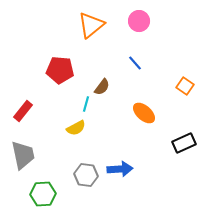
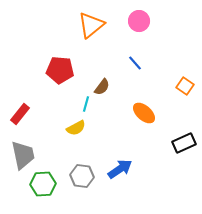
red rectangle: moved 3 px left, 3 px down
blue arrow: rotated 30 degrees counterclockwise
gray hexagon: moved 4 px left, 1 px down
green hexagon: moved 10 px up
